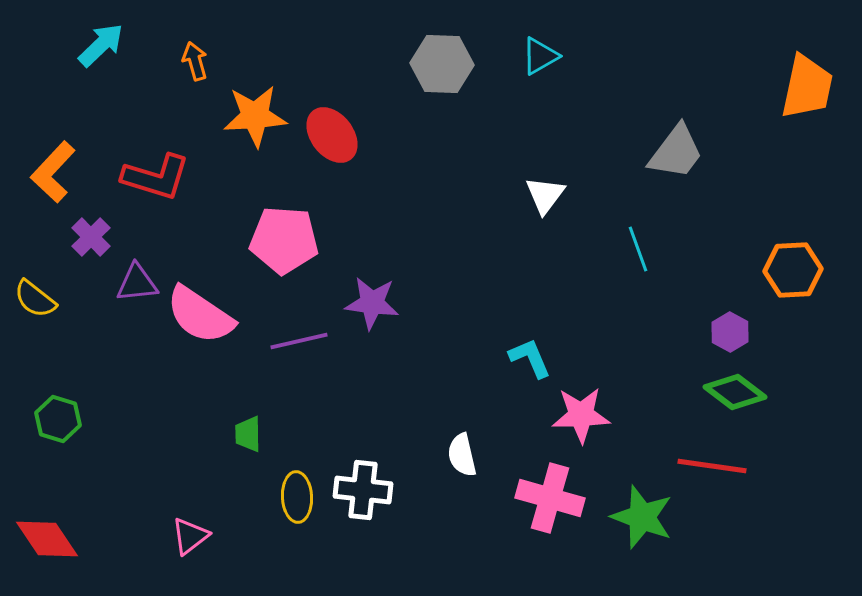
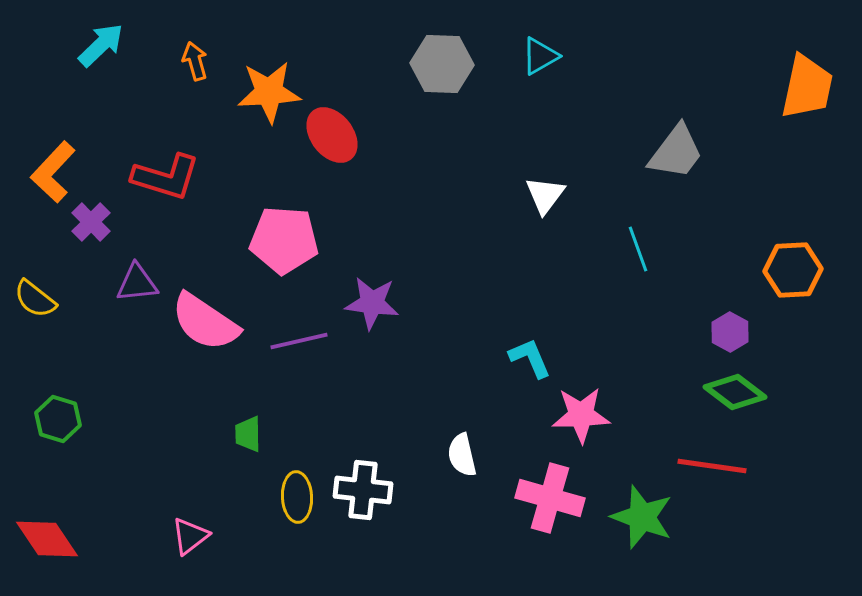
orange star: moved 14 px right, 24 px up
red L-shape: moved 10 px right
purple cross: moved 15 px up
pink semicircle: moved 5 px right, 7 px down
